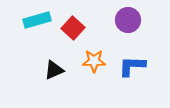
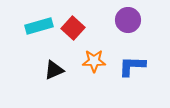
cyan rectangle: moved 2 px right, 6 px down
